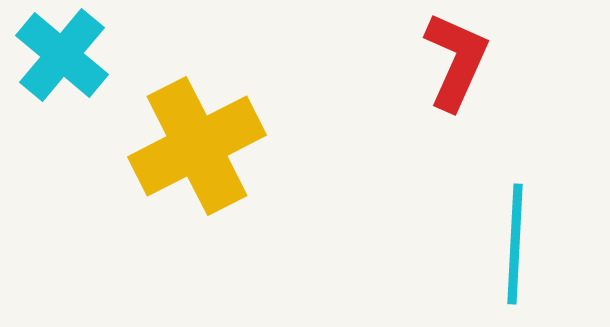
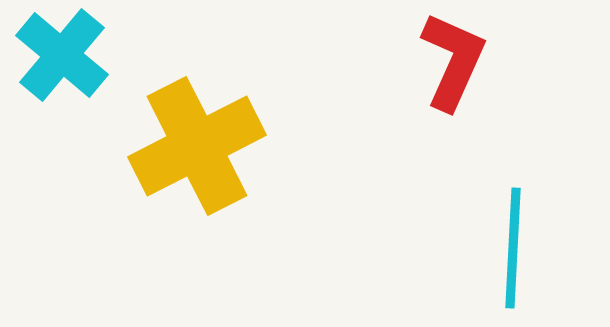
red L-shape: moved 3 px left
cyan line: moved 2 px left, 4 px down
